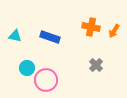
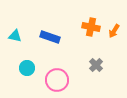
pink circle: moved 11 px right
